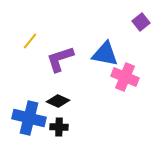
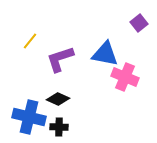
purple square: moved 2 px left, 1 px down
black diamond: moved 2 px up
blue cross: moved 1 px up
